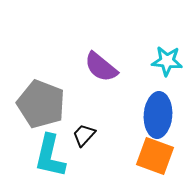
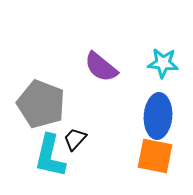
cyan star: moved 4 px left, 2 px down
blue ellipse: moved 1 px down
black trapezoid: moved 9 px left, 4 px down
orange square: rotated 9 degrees counterclockwise
